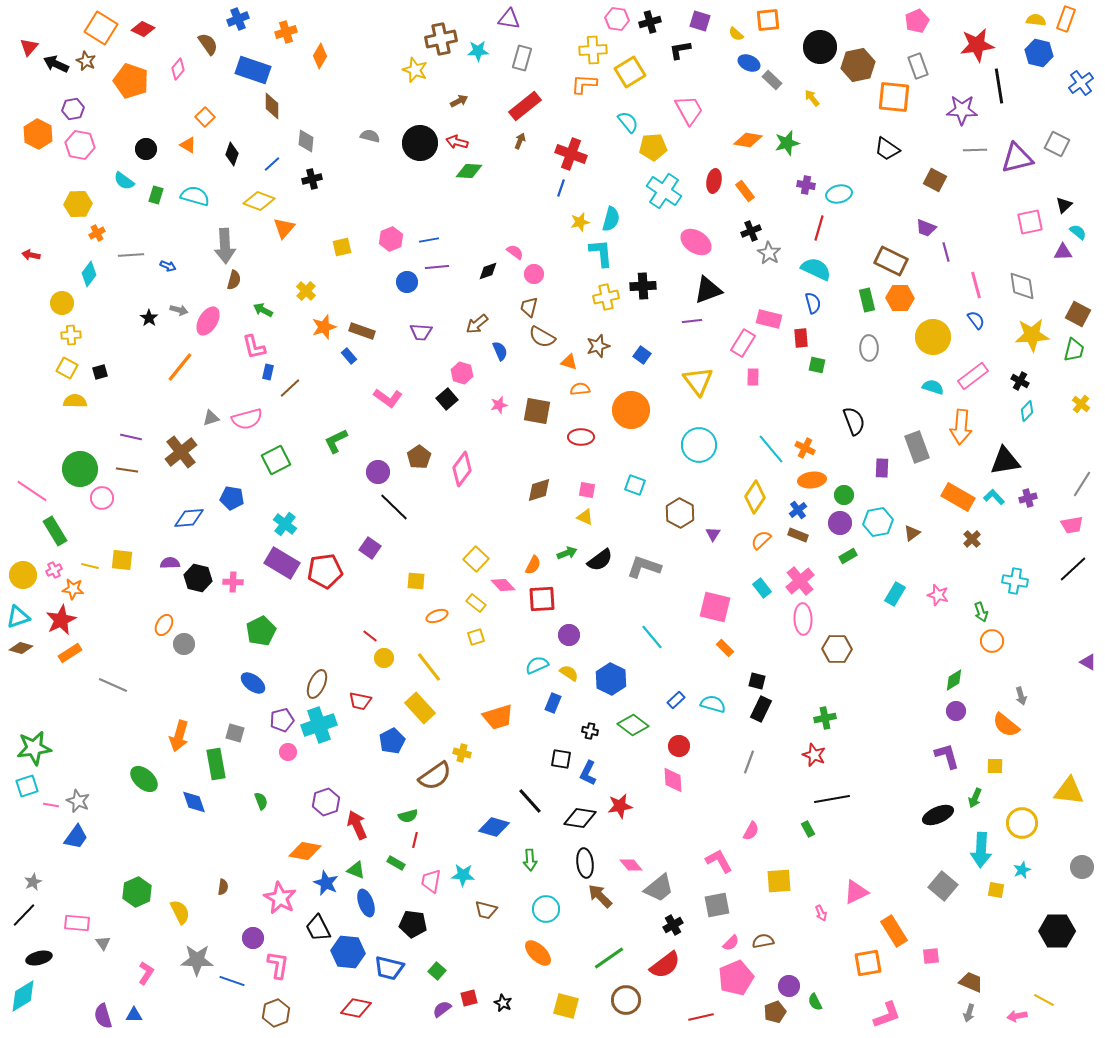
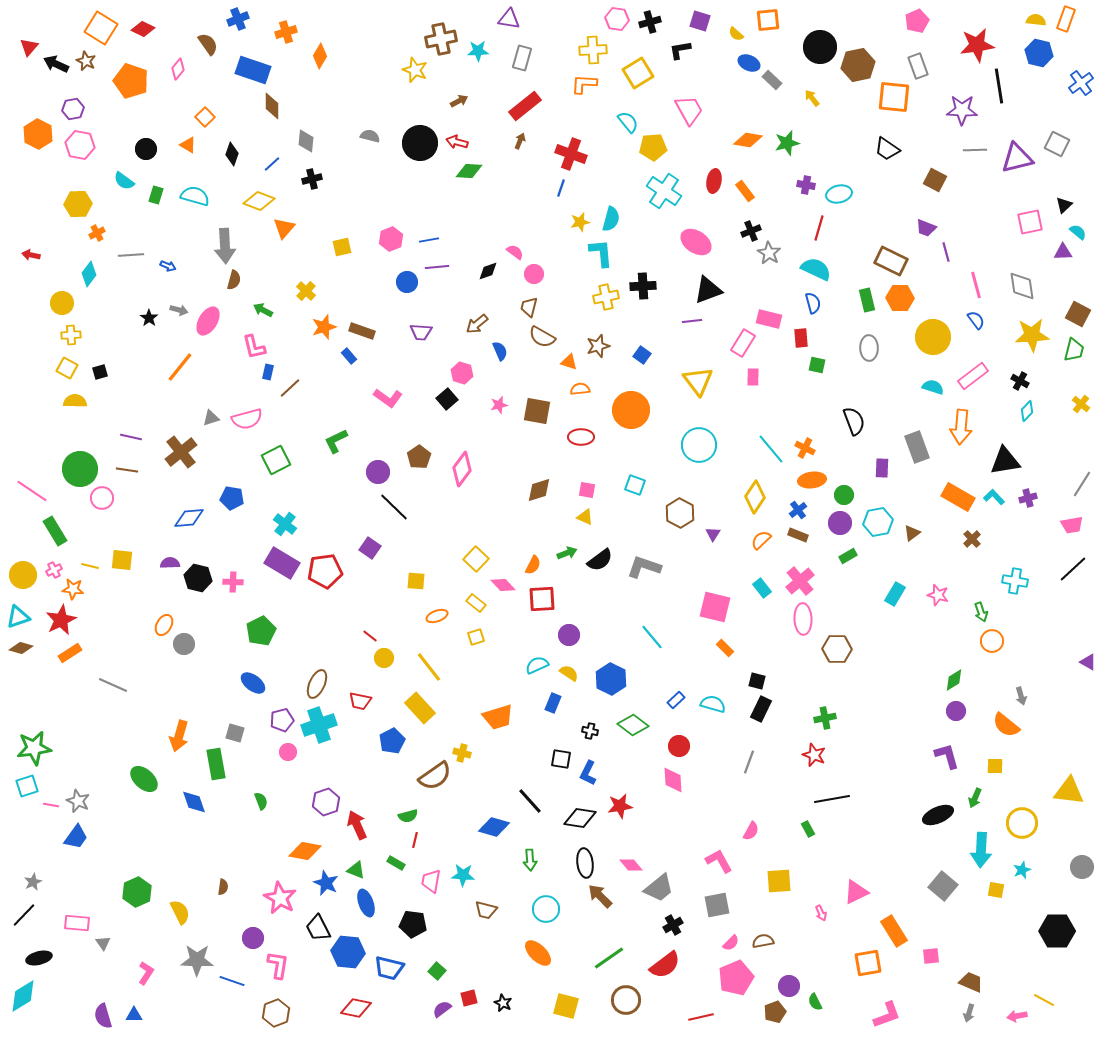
yellow square at (630, 72): moved 8 px right, 1 px down
